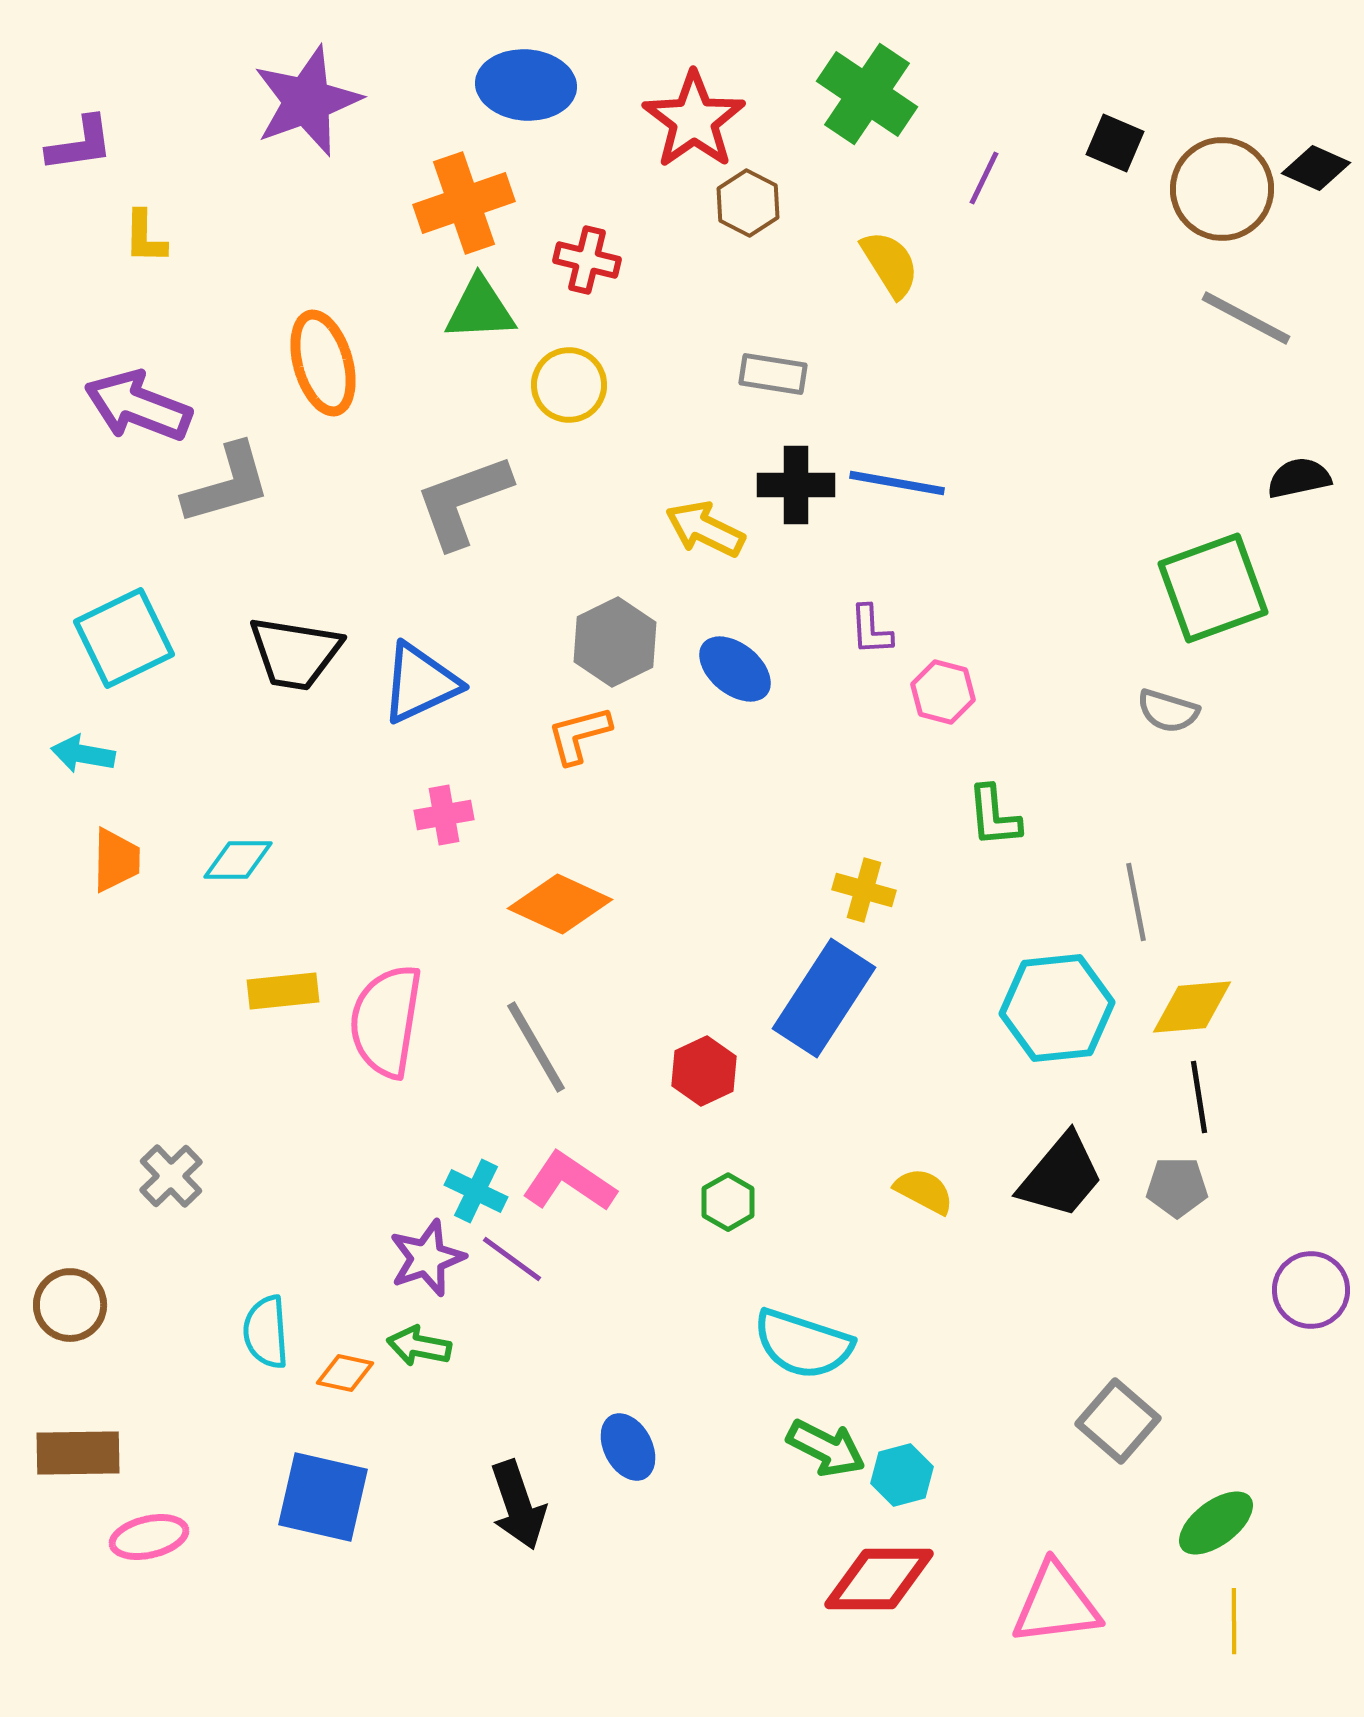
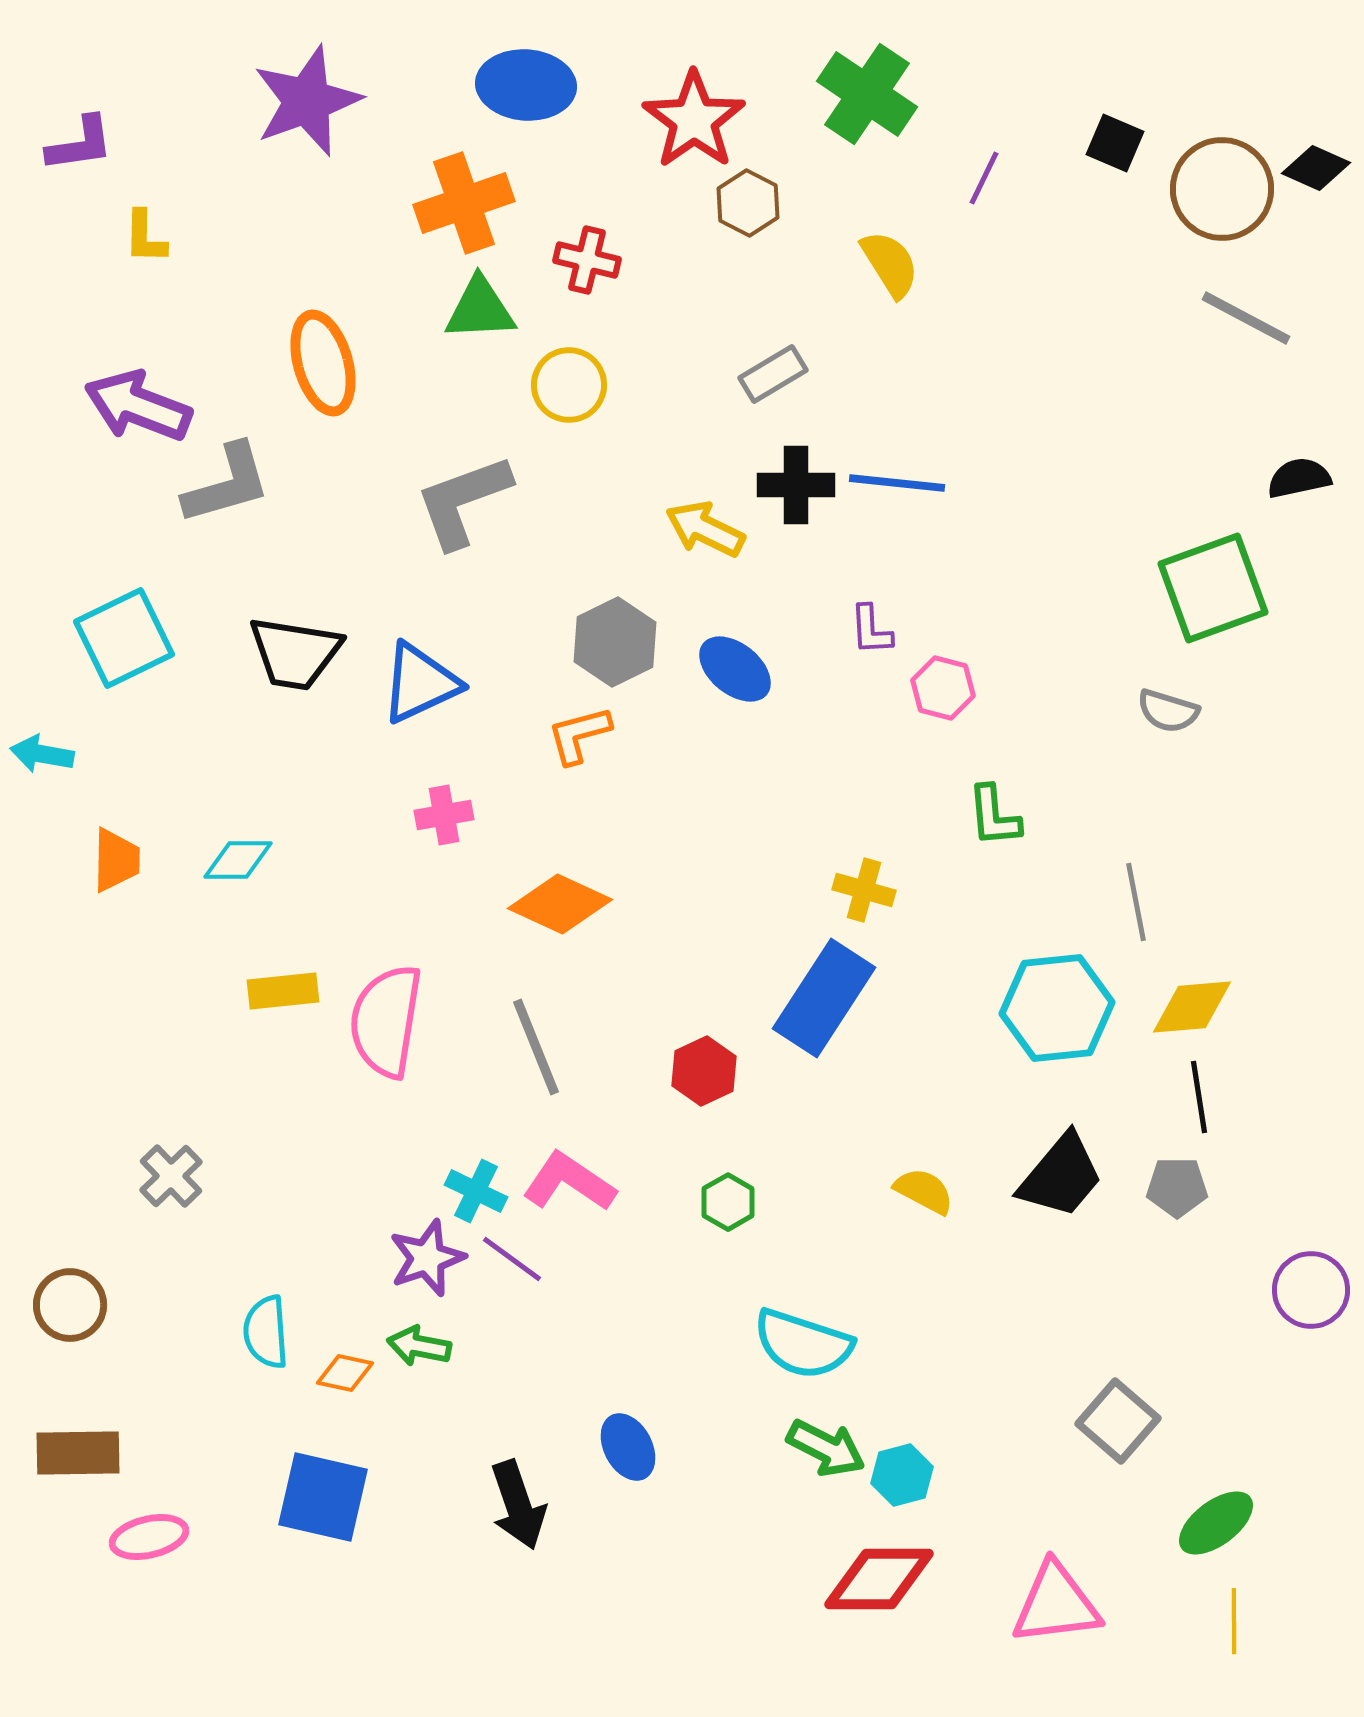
gray rectangle at (773, 374): rotated 40 degrees counterclockwise
blue line at (897, 483): rotated 4 degrees counterclockwise
pink hexagon at (943, 692): moved 4 px up
cyan arrow at (83, 754): moved 41 px left
gray line at (536, 1047): rotated 8 degrees clockwise
